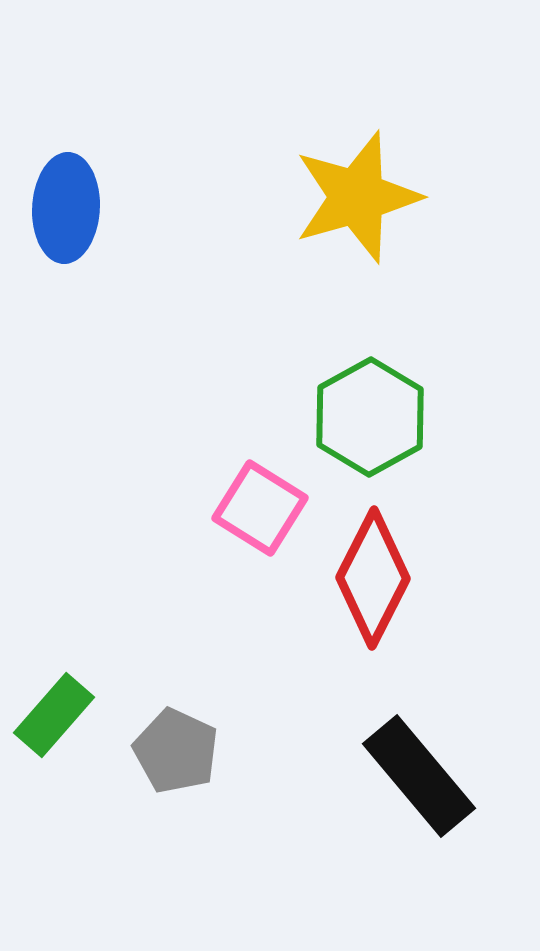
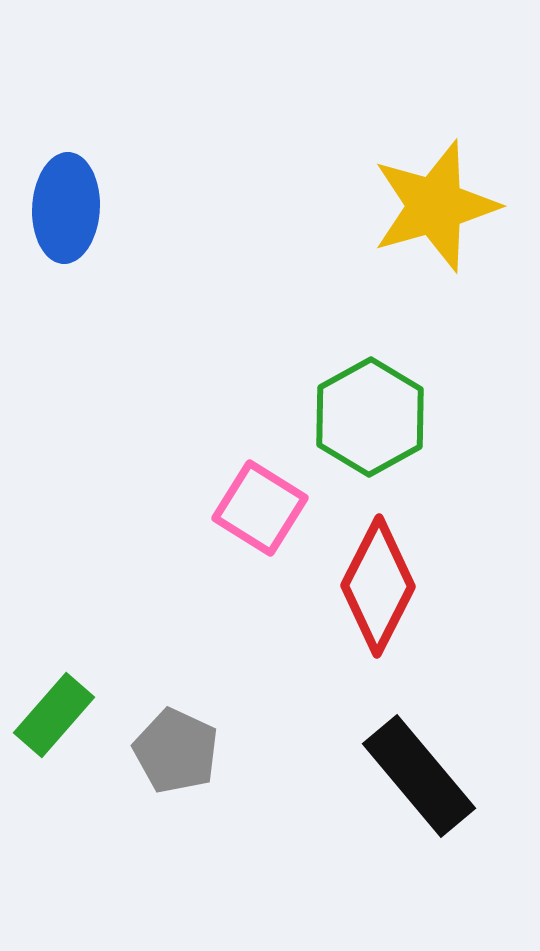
yellow star: moved 78 px right, 9 px down
red diamond: moved 5 px right, 8 px down
